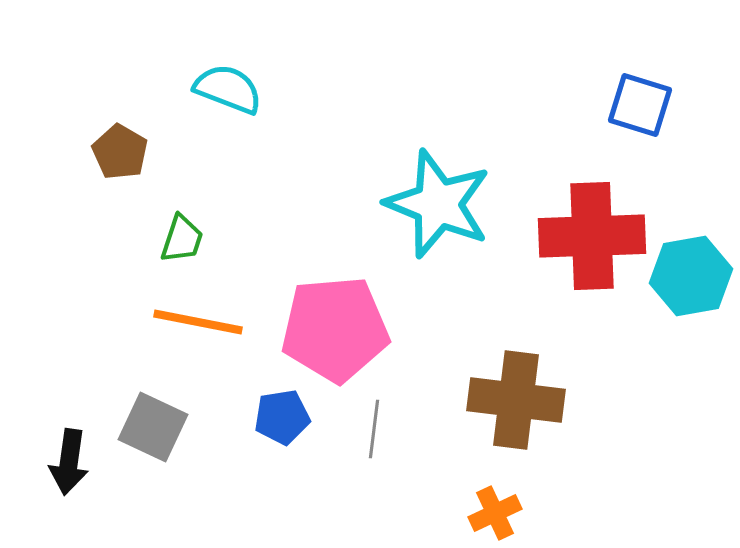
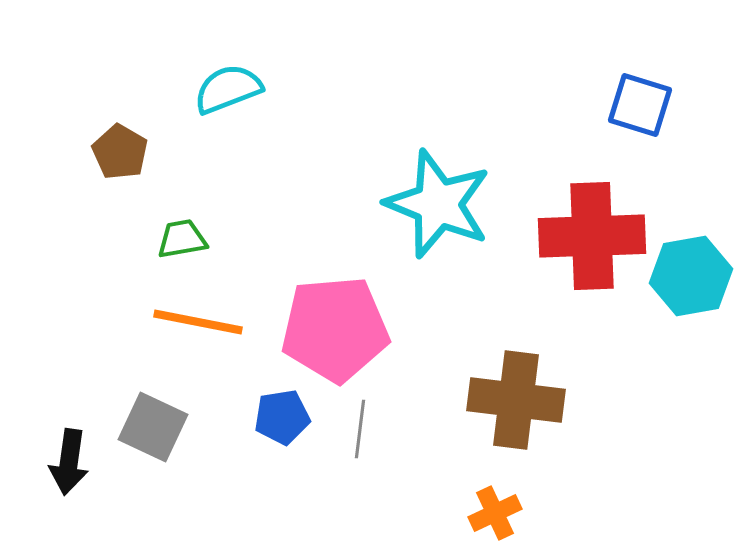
cyan semicircle: rotated 42 degrees counterclockwise
green trapezoid: rotated 118 degrees counterclockwise
gray line: moved 14 px left
